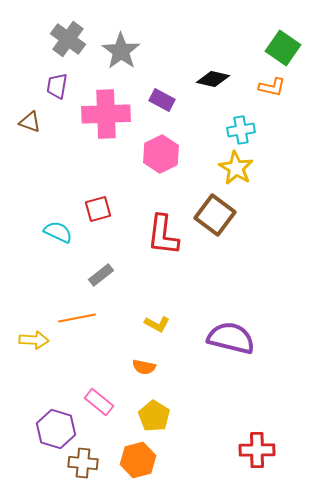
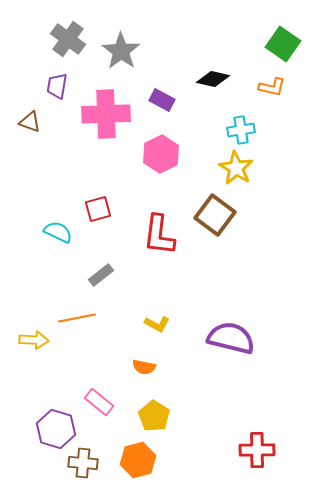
green square: moved 4 px up
red L-shape: moved 4 px left
